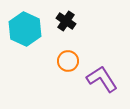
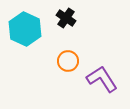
black cross: moved 3 px up
